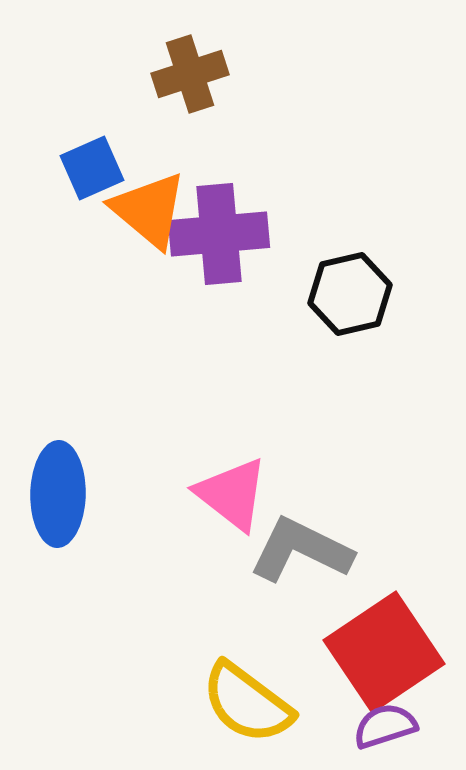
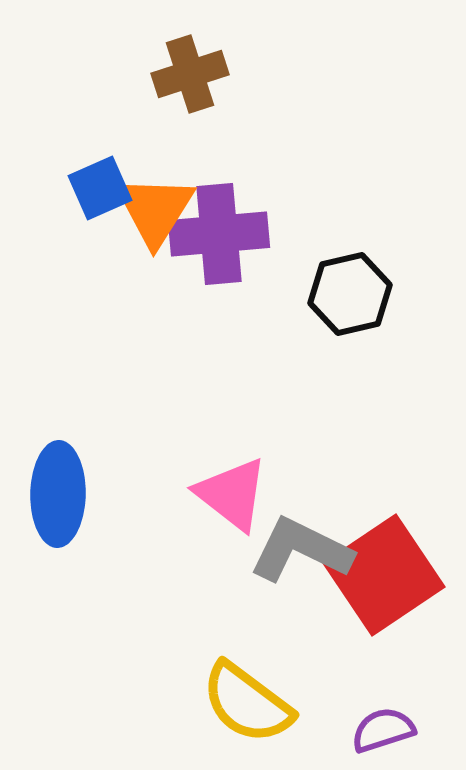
blue square: moved 8 px right, 20 px down
orange triangle: moved 6 px right; rotated 22 degrees clockwise
red square: moved 77 px up
purple semicircle: moved 2 px left, 4 px down
